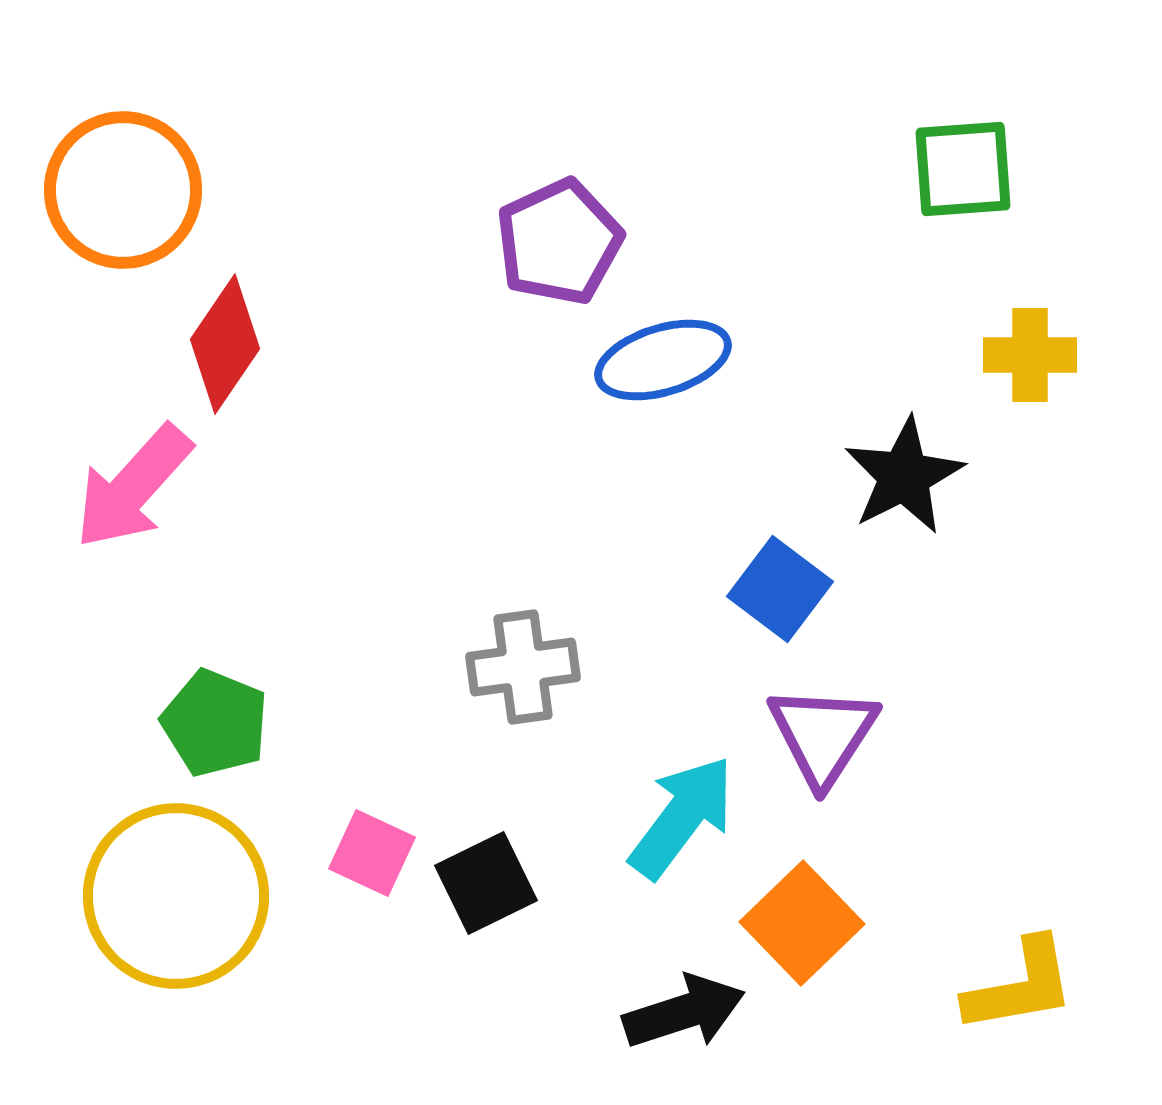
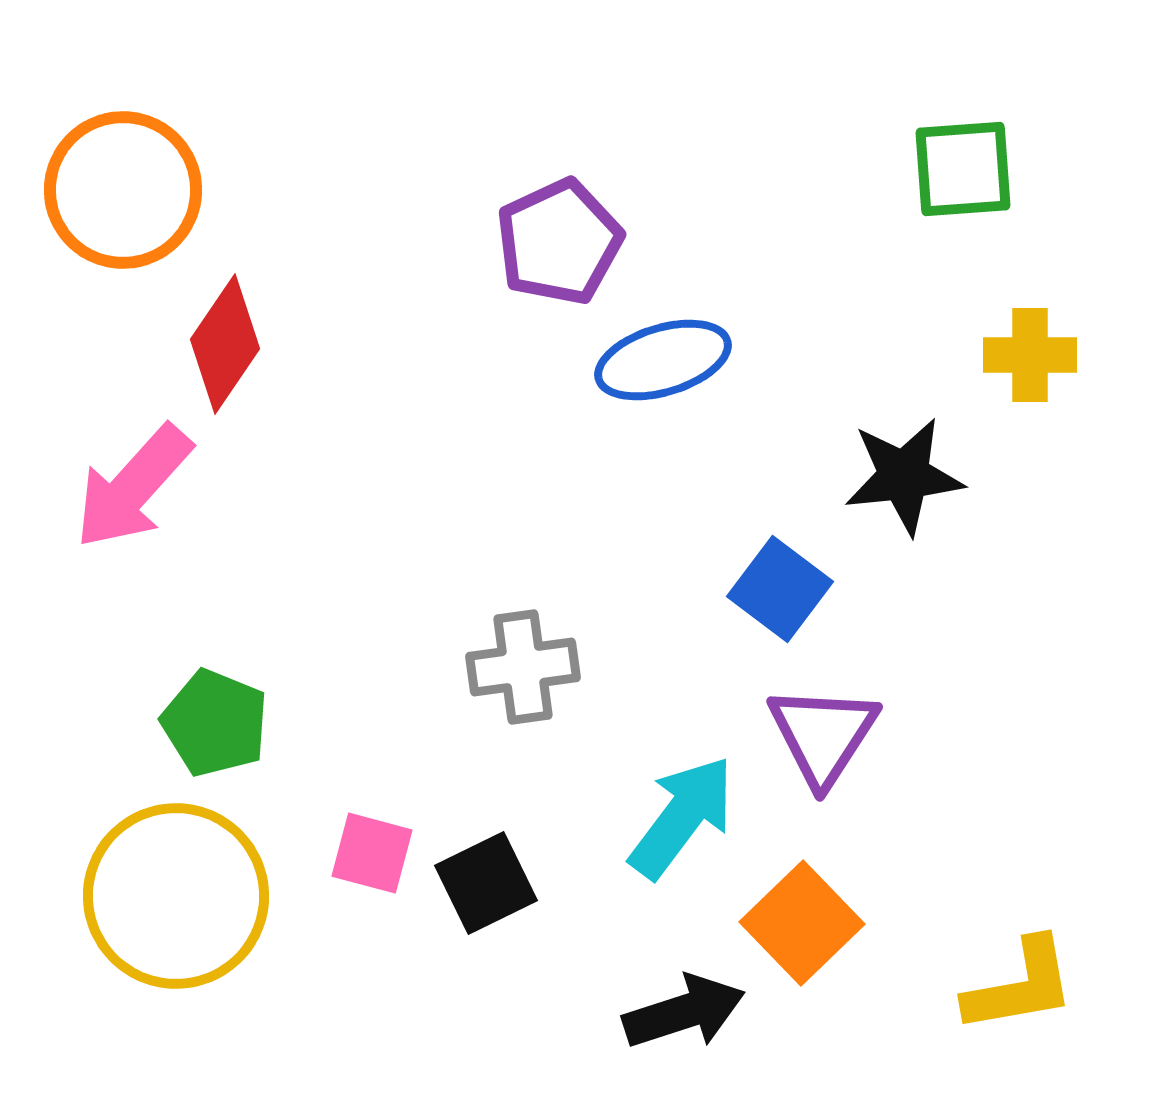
black star: rotated 21 degrees clockwise
pink square: rotated 10 degrees counterclockwise
